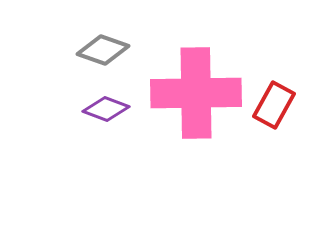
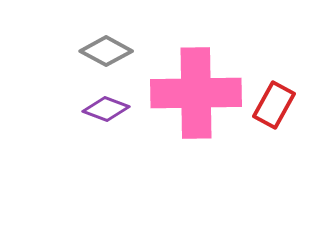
gray diamond: moved 3 px right, 1 px down; rotated 9 degrees clockwise
